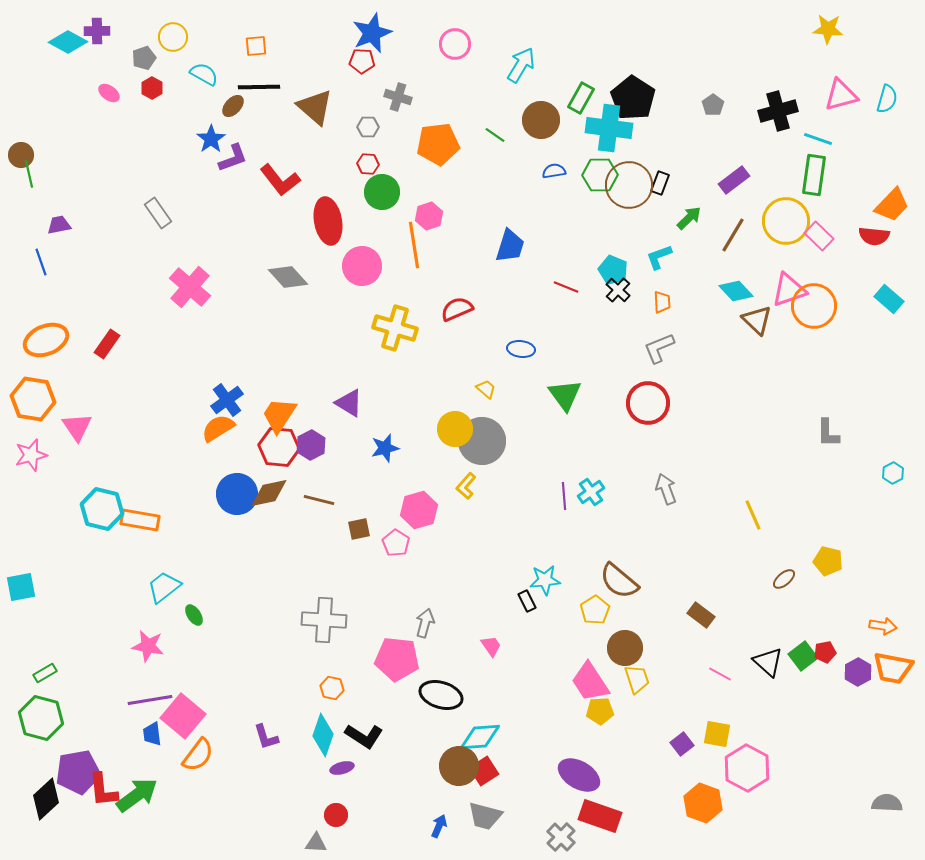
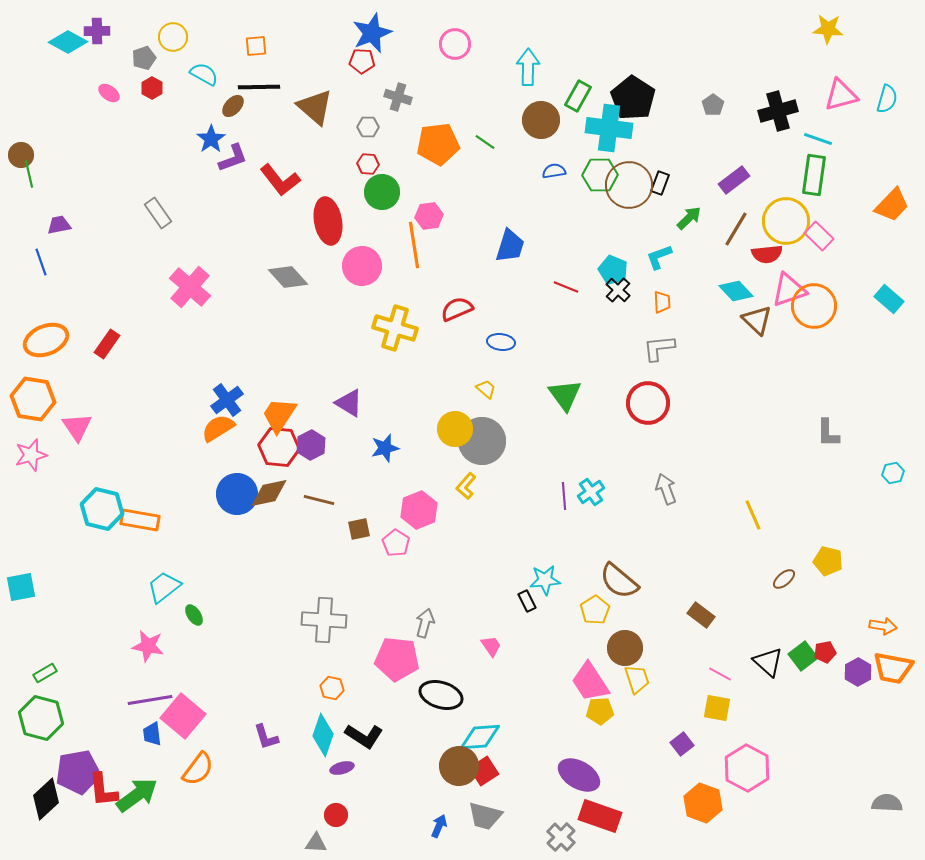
cyan arrow at (521, 65): moved 7 px right, 2 px down; rotated 30 degrees counterclockwise
green rectangle at (581, 98): moved 3 px left, 2 px up
green line at (495, 135): moved 10 px left, 7 px down
pink hexagon at (429, 216): rotated 12 degrees clockwise
brown line at (733, 235): moved 3 px right, 6 px up
red semicircle at (874, 236): moved 107 px left, 18 px down; rotated 12 degrees counterclockwise
gray L-shape at (659, 348): rotated 16 degrees clockwise
blue ellipse at (521, 349): moved 20 px left, 7 px up
cyan hexagon at (893, 473): rotated 15 degrees clockwise
pink hexagon at (419, 510): rotated 6 degrees counterclockwise
yellow square at (717, 734): moved 26 px up
orange semicircle at (198, 755): moved 14 px down
